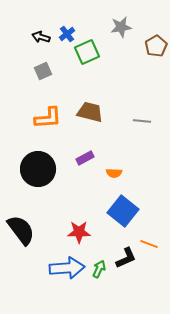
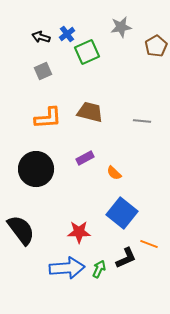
black circle: moved 2 px left
orange semicircle: rotated 42 degrees clockwise
blue square: moved 1 px left, 2 px down
